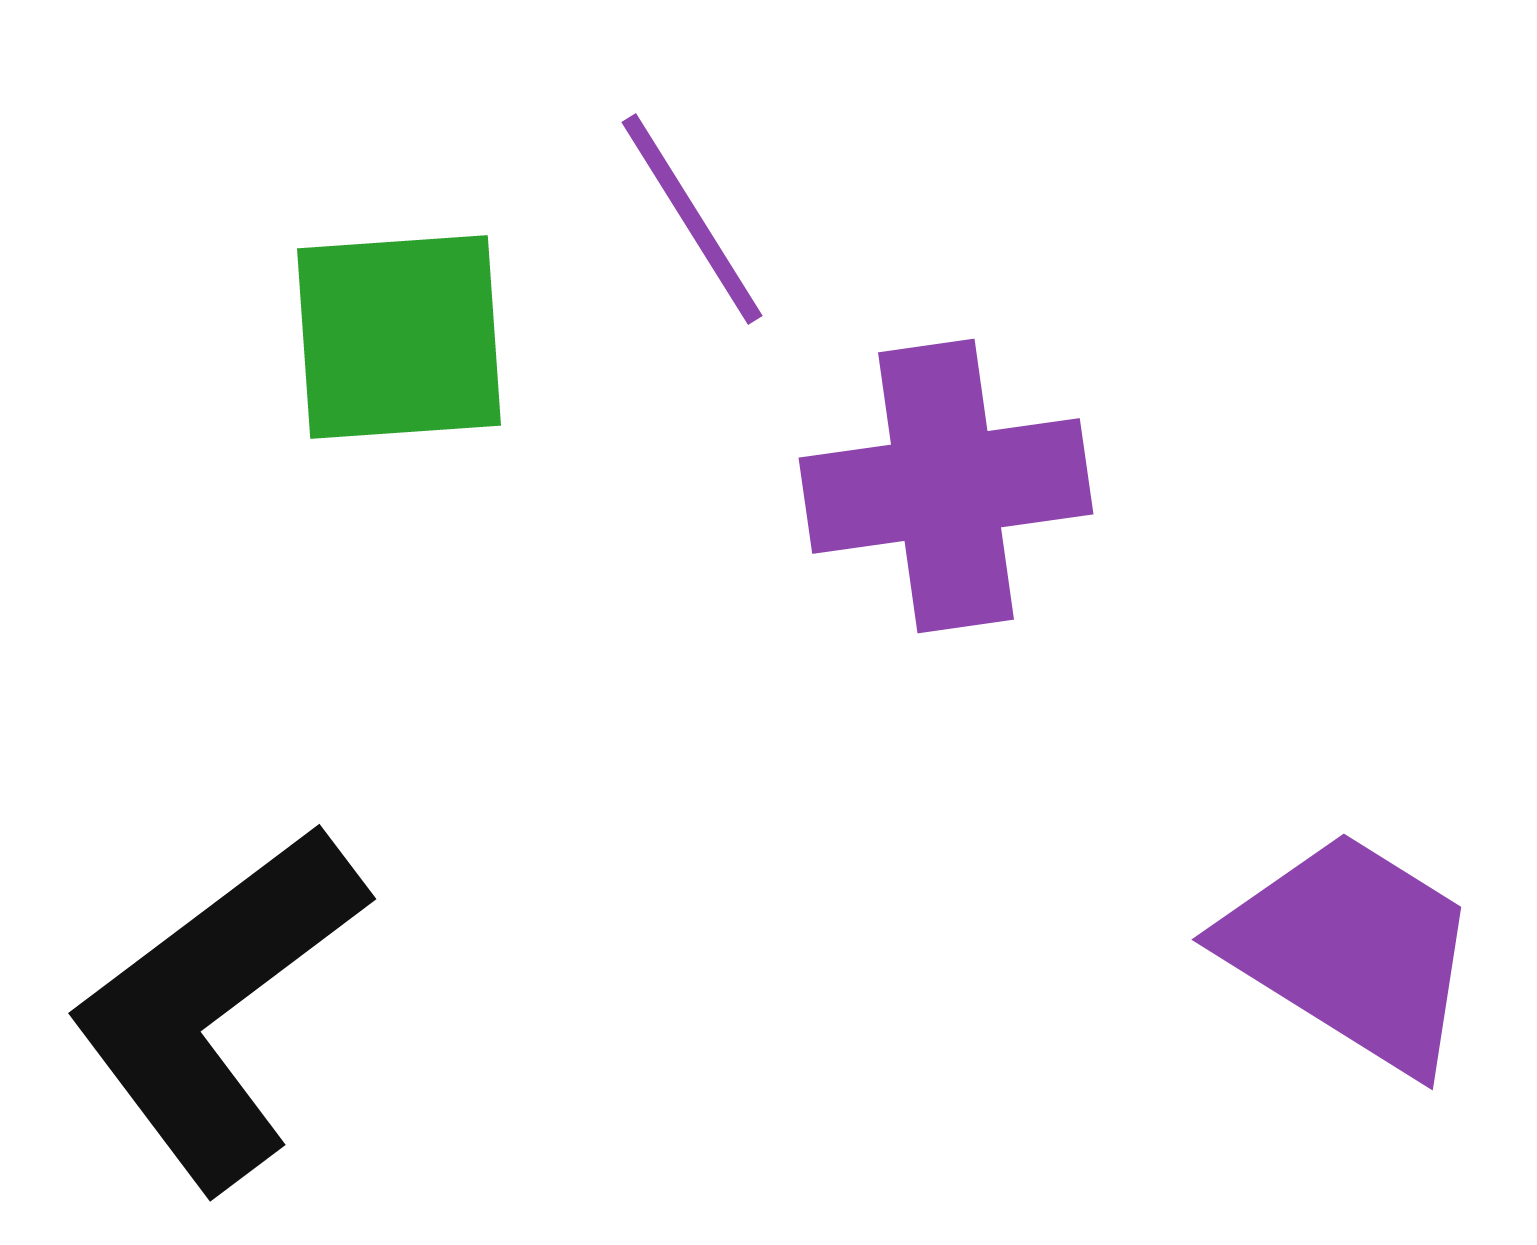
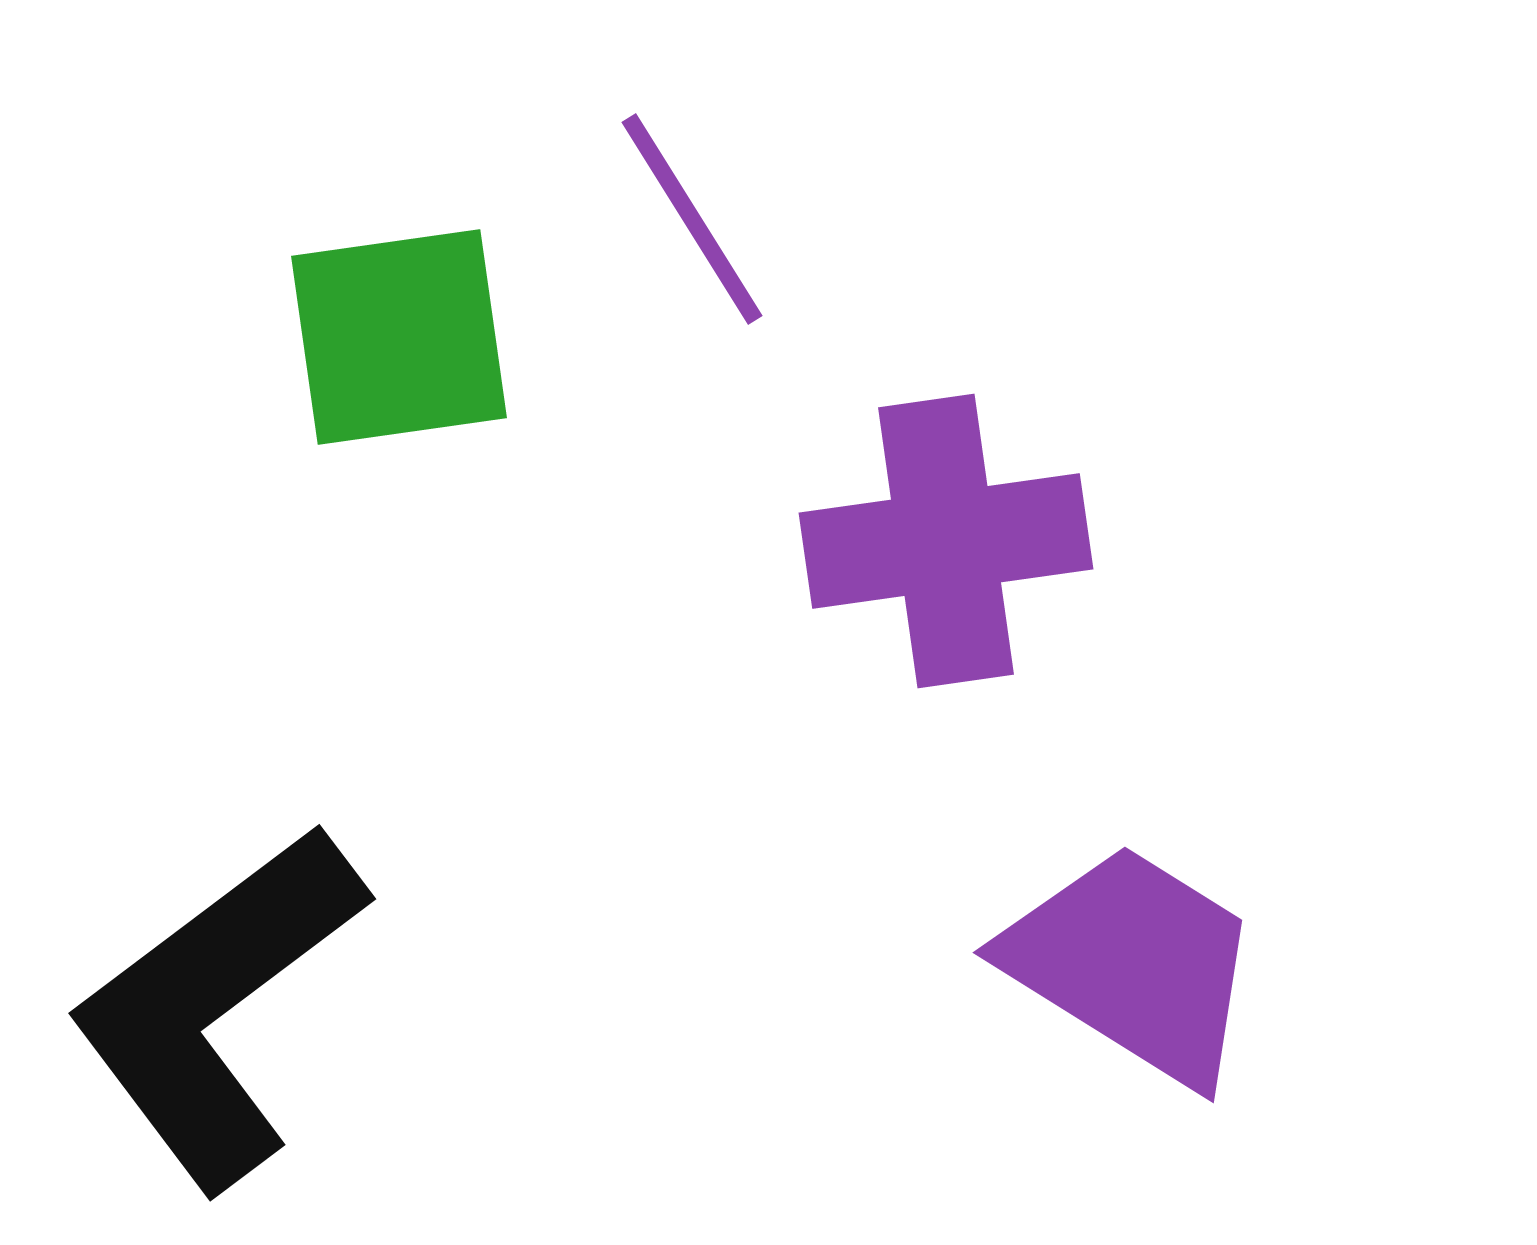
green square: rotated 4 degrees counterclockwise
purple cross: moved 55 px down
purple trapezoid: moved 219 px left, 13 px down
